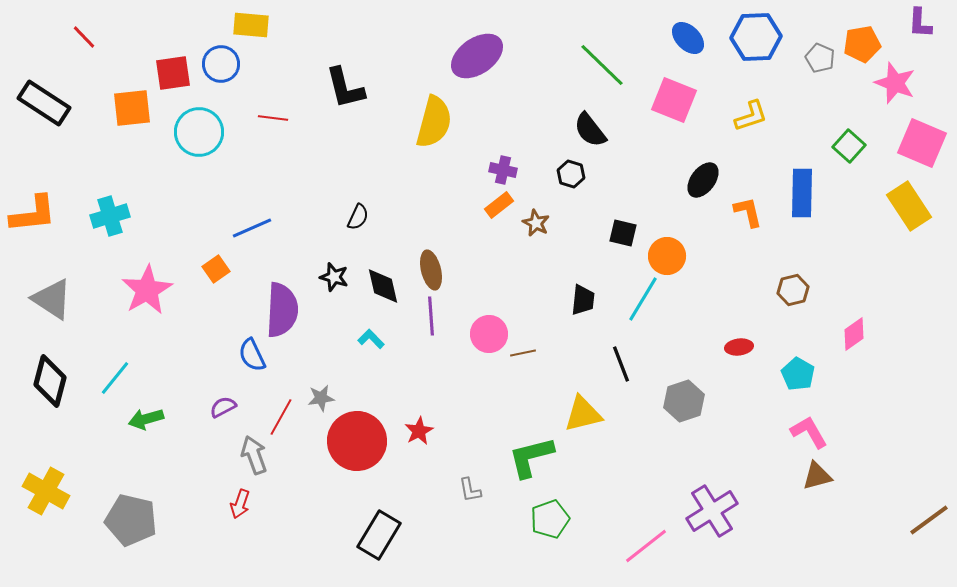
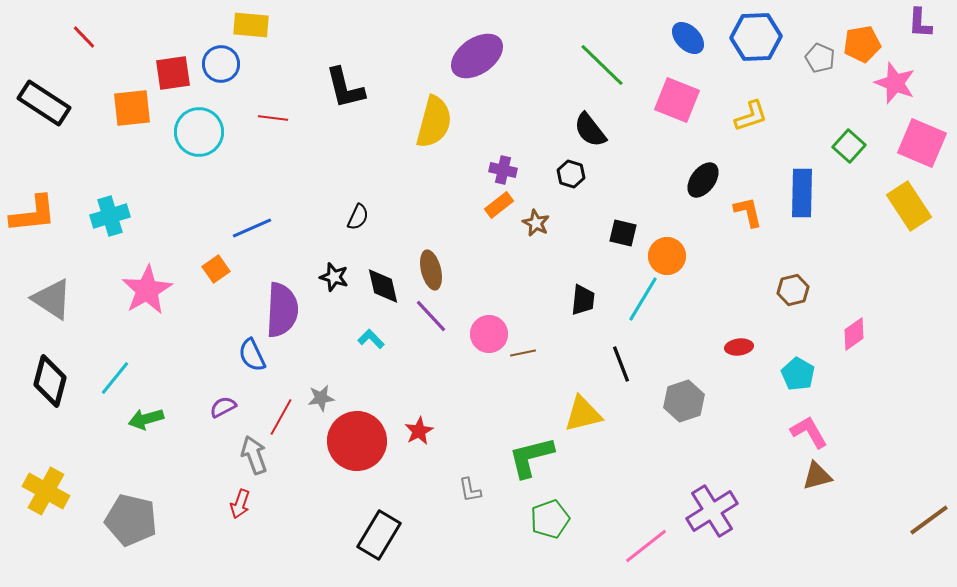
pink square at (674, 100): moved 3 px right
purple line at (431, 316): rotated 39 degrees counterclockwise
